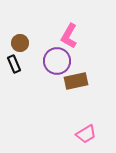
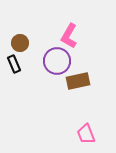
brown rectangle: moved 2 px right
pink trapezoid: rotated 100 degrees clockwise
